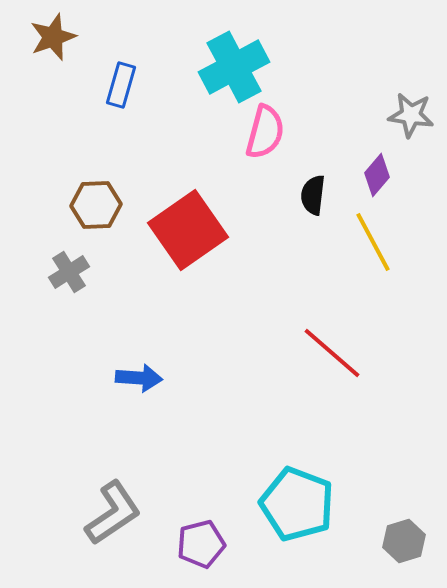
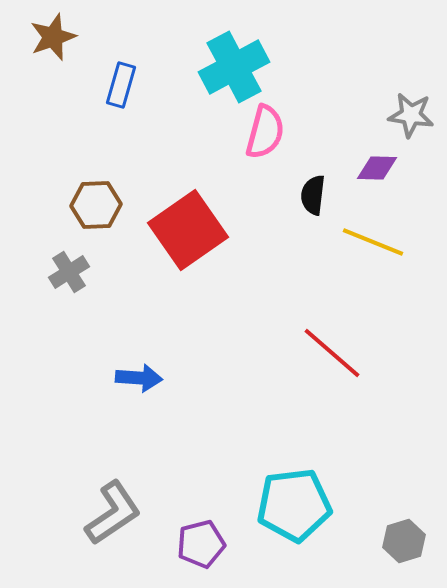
purple diamond: moved 7 px up; rotated 51 degrees clockwise
yellow line: rotated 40 degrees counterclockwise
cyan pentagon: moved 3 px left, 1 px down; rotated 28 degrees counterclockwise
